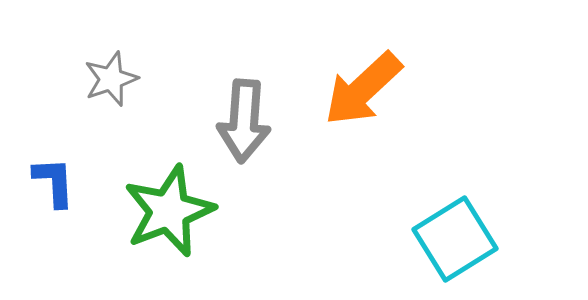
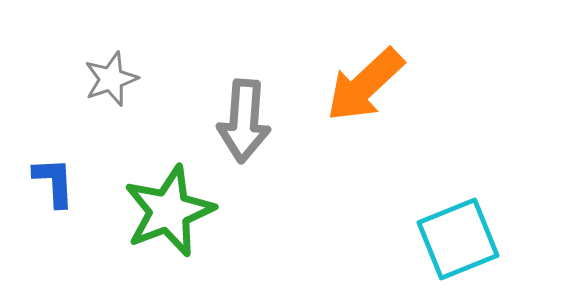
orange arrow: moved 2 px right, 4 px up
cyan square: moved 3 px right; rotated 10 degrees clockwise
